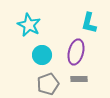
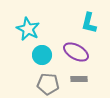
cyan star: moved 1 px left, 4 px down
purple ellipse: rotated 75 degrees counterclockwise
gray pentagon: rotated 25 degrees clockwise
